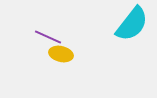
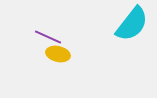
yellow ellipse: moved 3 px left
